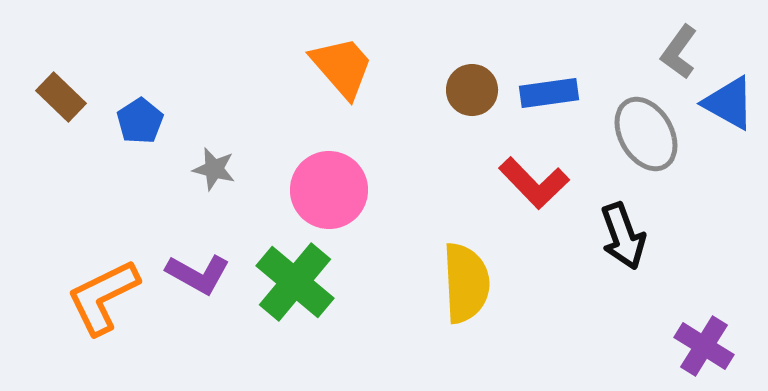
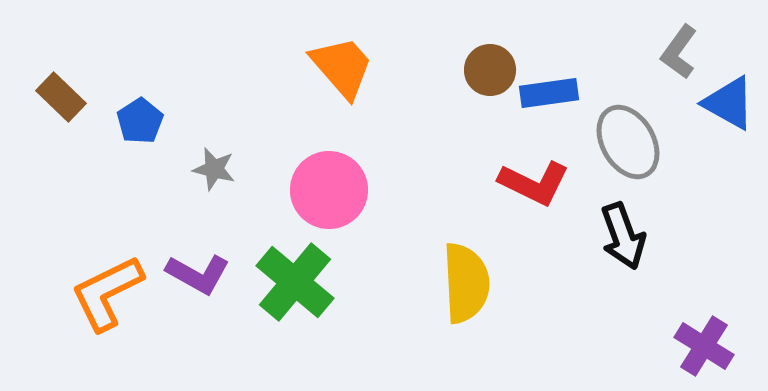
brown circle: moved 18 px right, 20 px up
gray ellipse: moved 18 px left, 8 px down
red L-shape: rotated 20 degrees counterclockwise
orange L-shape: moved 4 px right, 4 px up
